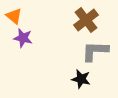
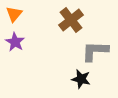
orange triangle: moved 2 px up; rotated 30 degrees clockwise
brown cross: moved 15 px left
purple star: moved 8 px left, 4 px down; rotated 18 degrees clockwise
